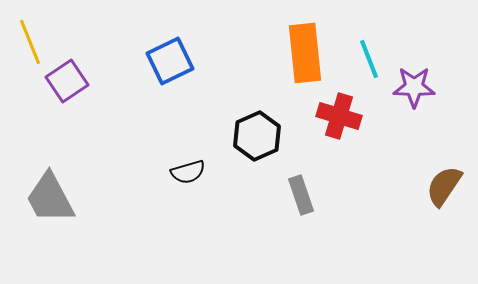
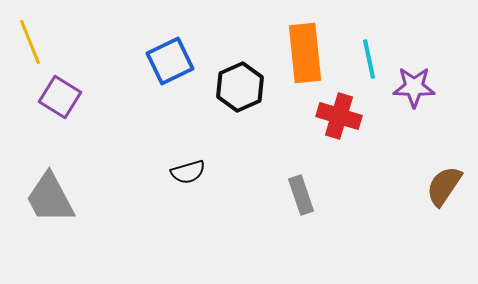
cyan line: rotated 9 degrees clockwise
purple square: moved 7 px left, 16 px down; rotated 24 degrees counterclockwise
black hexagon: moved 17 px left, 49 px up
